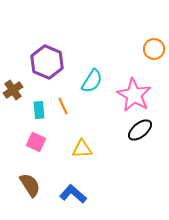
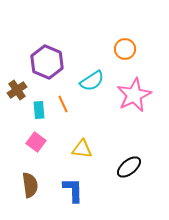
orange circle: moved 29 px left
cyan semicircle: rotated 25 degrees clockwise
brown cross: moved 4 px right
pink star: rotated 16 degrees clockwise
orange line: moved 2 px up
black ellipse: moved 11 px left, 37 px down
pink square: rotated 12 degrees clockwise
yellow triangle: rotated 10 degrees clockwise
brown semicircle: rotated 25 degrees clockwise
blue L-shape: moved 4 px up; rotated 48 degrees clockwise
